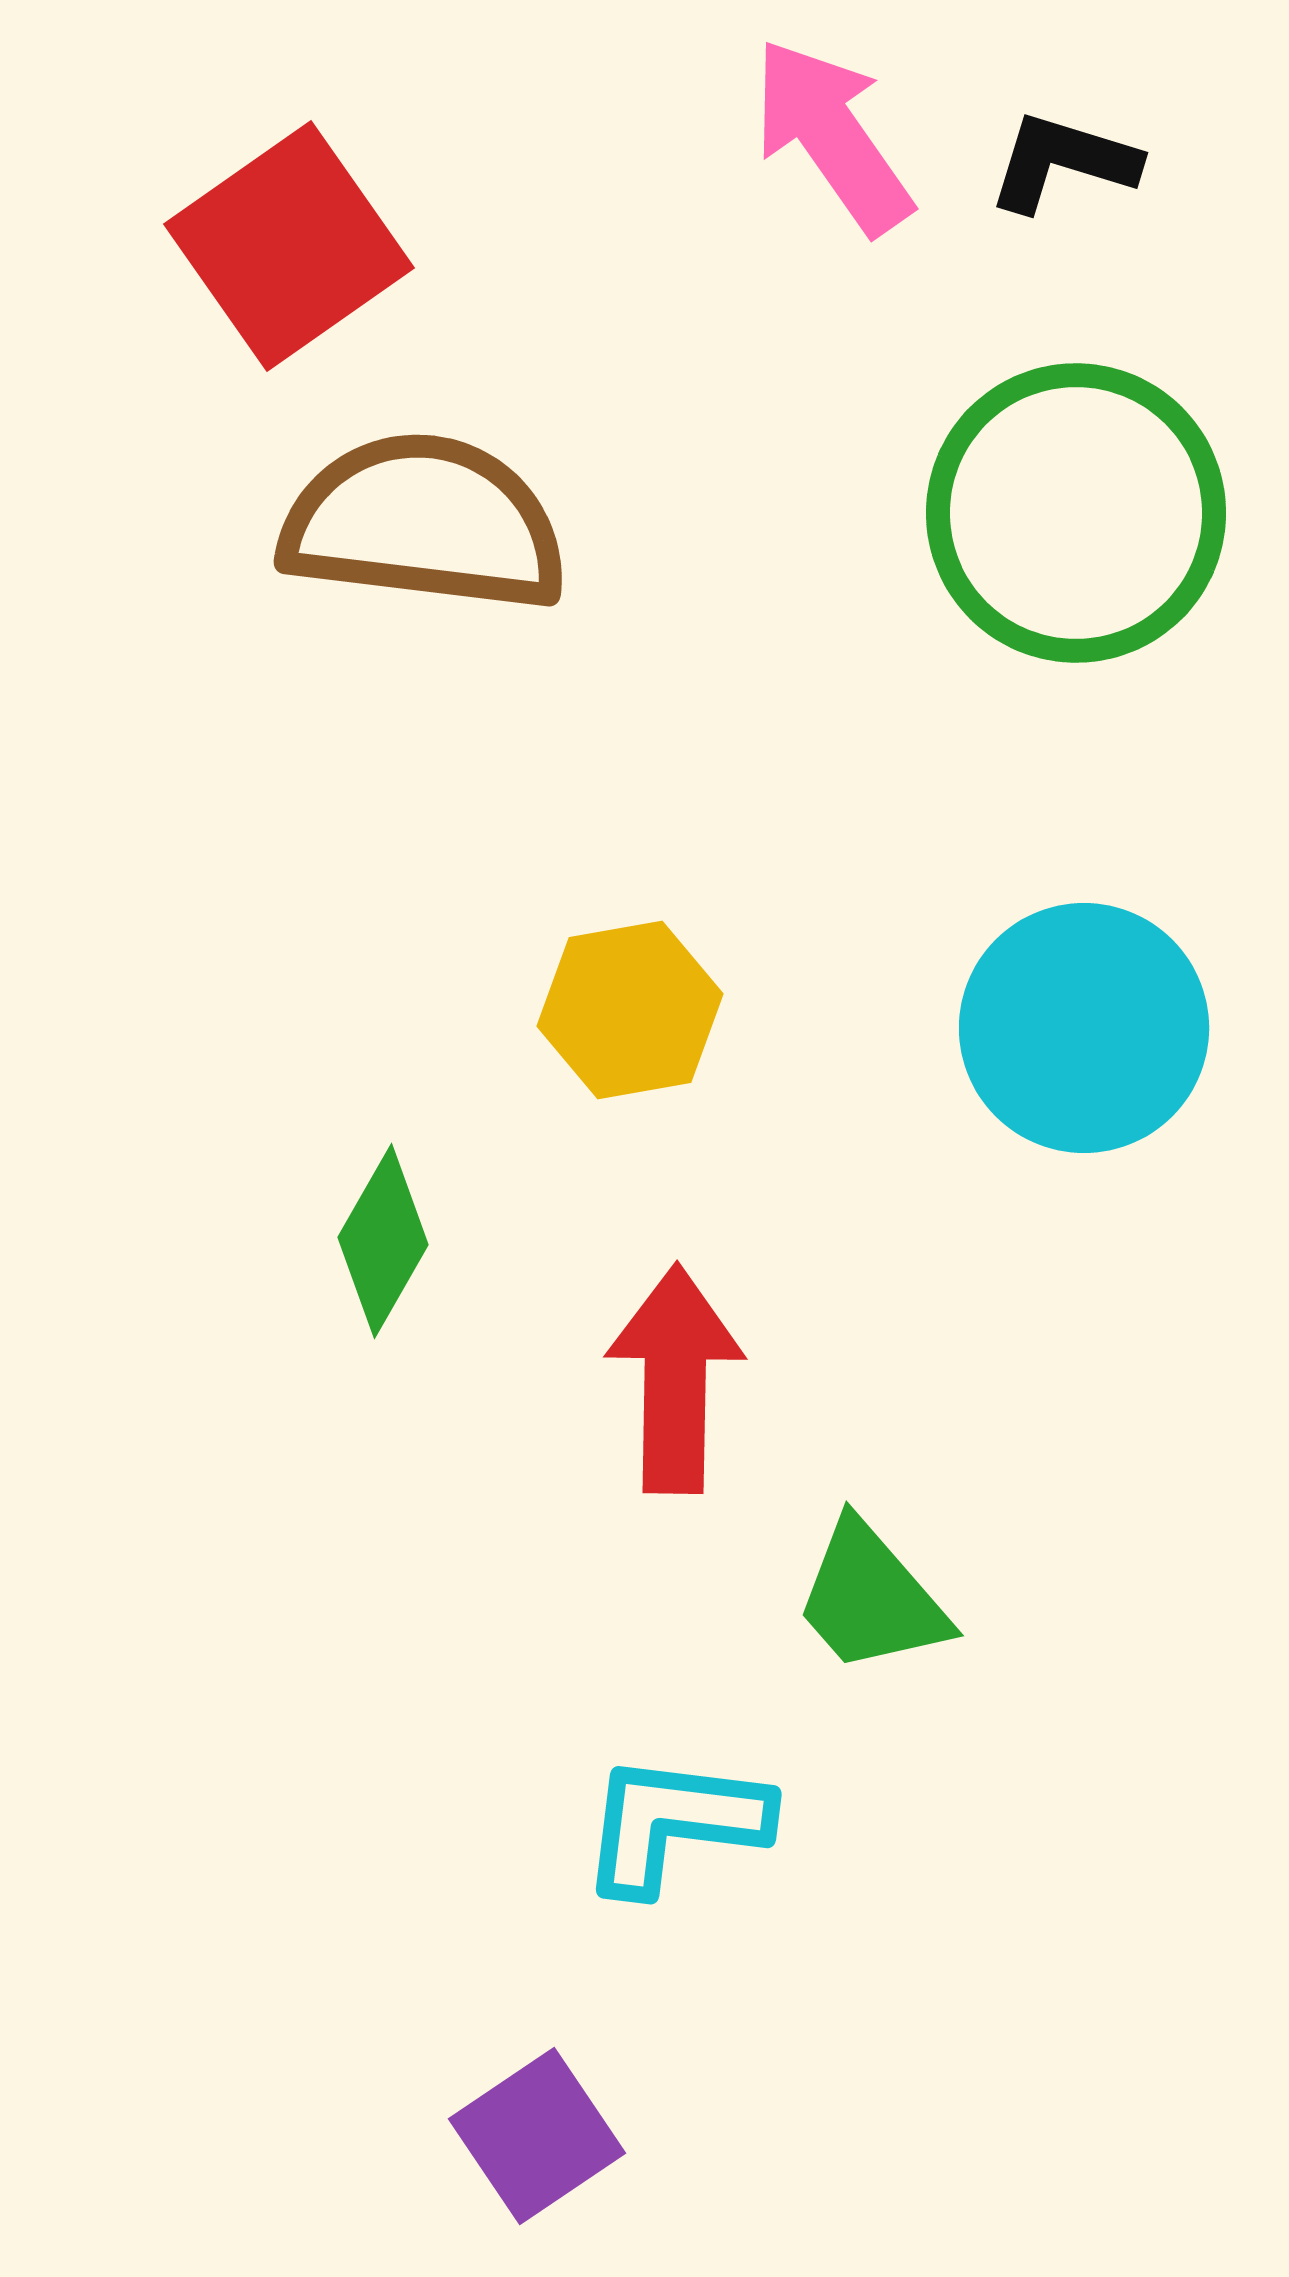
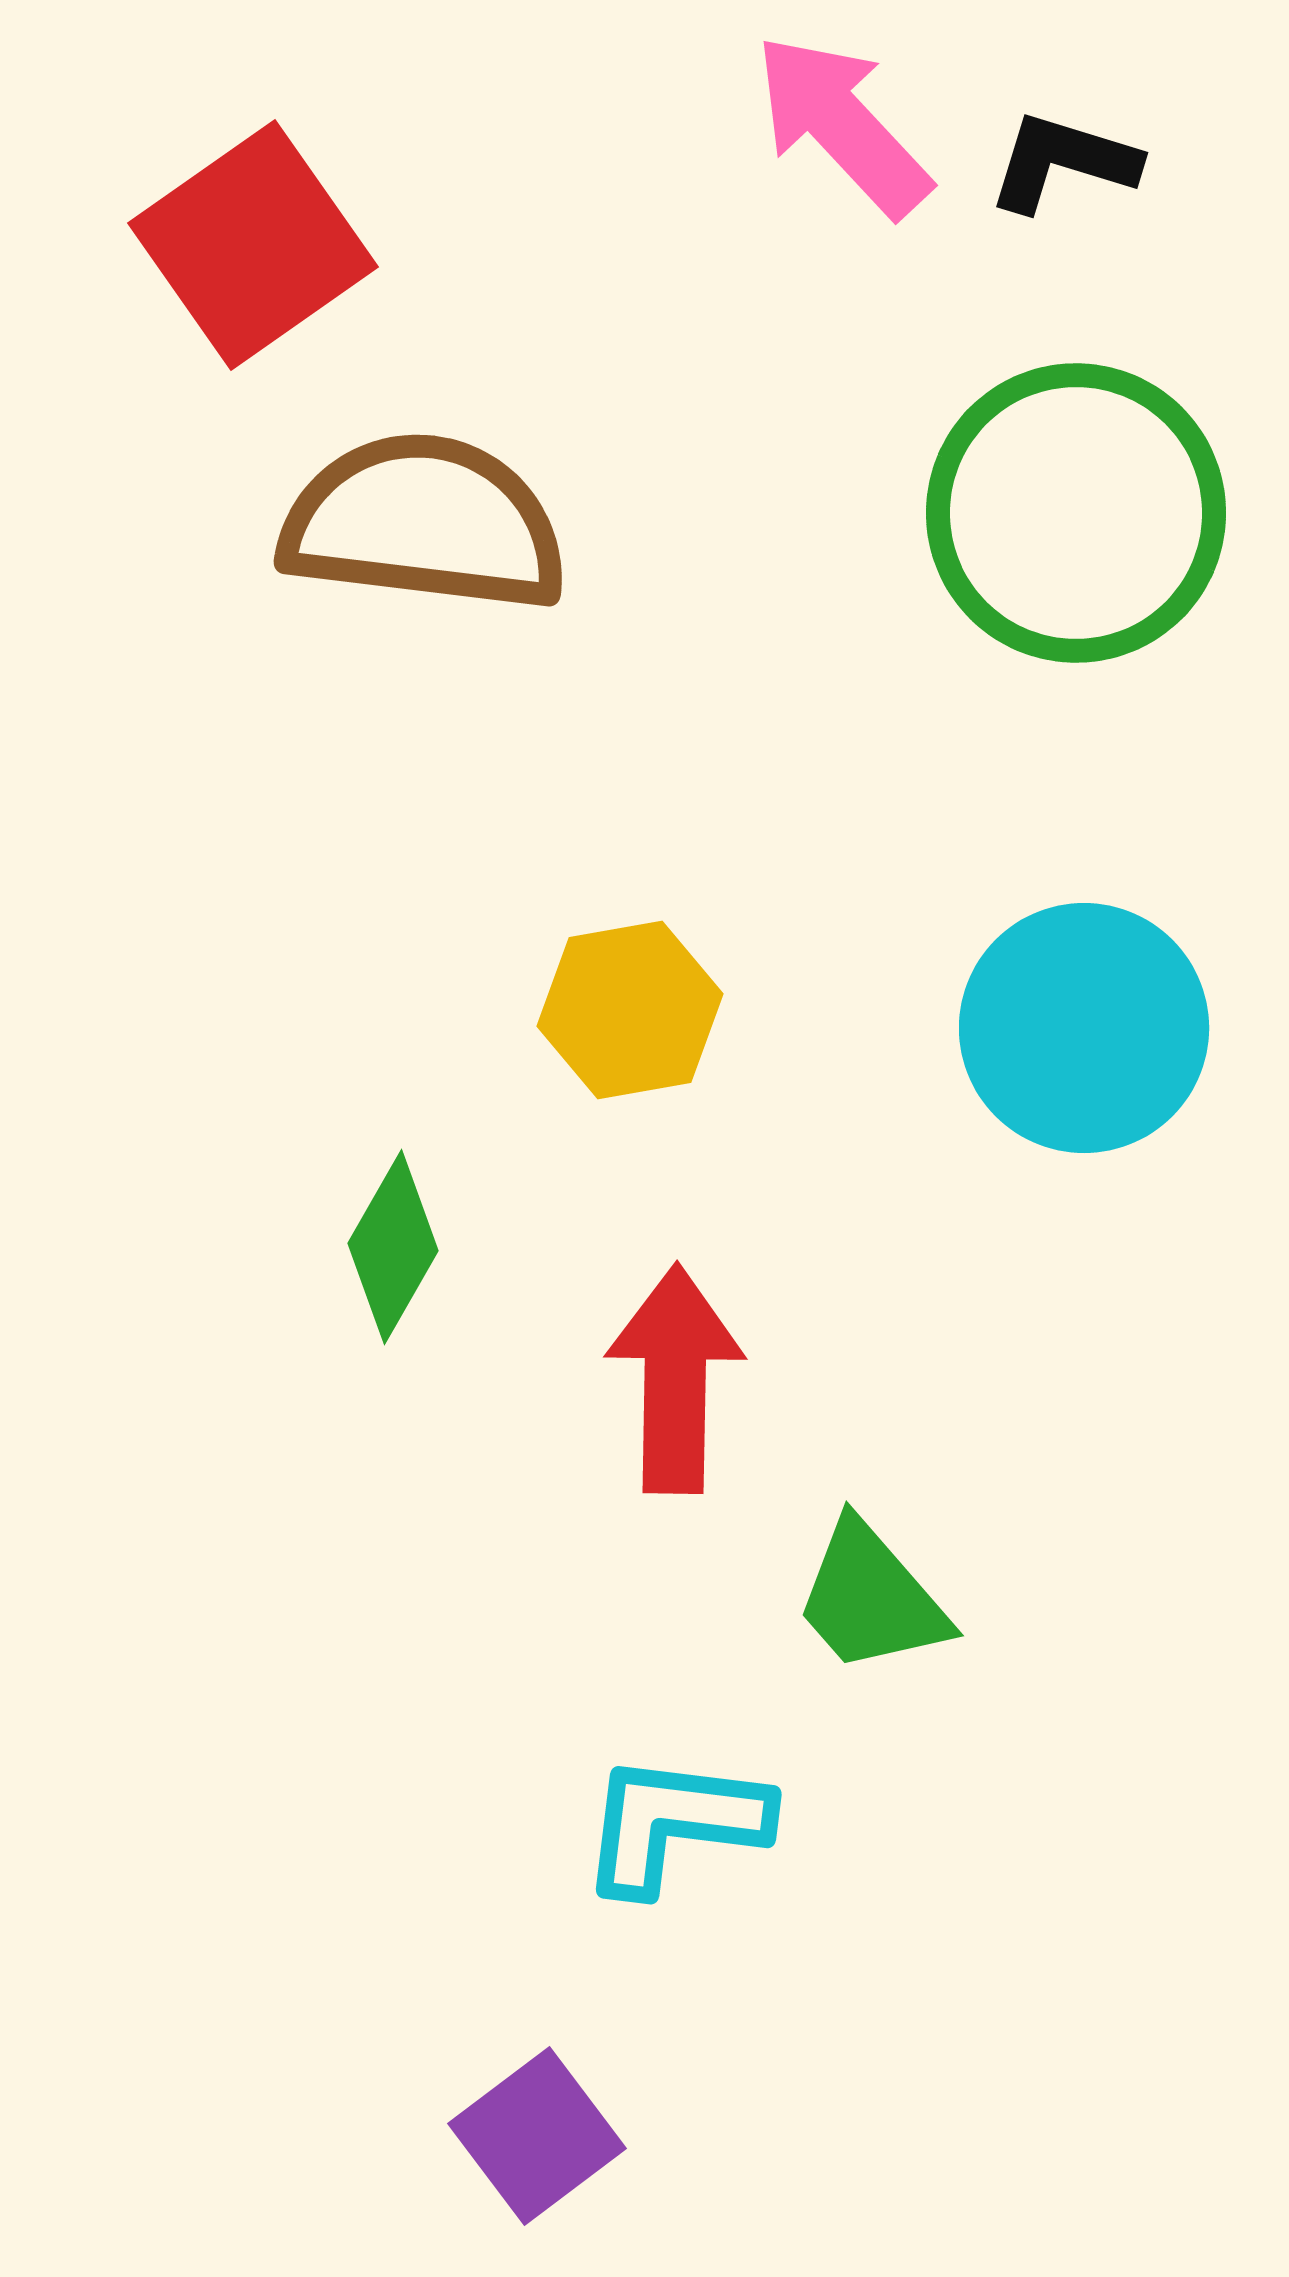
pink arrow: moved 10 px right, 11 px up; rotated 8 degrees counterclockwise
red square: moved 36 px left, 1 px up
green diamond: moved 10 px right, 6 px down
purple square: rotated 3 degrees counterclockwise
